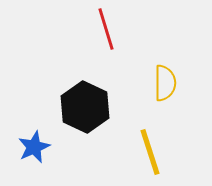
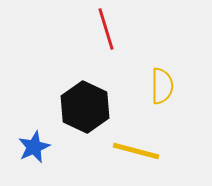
yellow semicircle: moved 3 px left, 3 px down
yellow line: moved 14 px left, 1 px up; rotated 57 degrees counterclockwise
